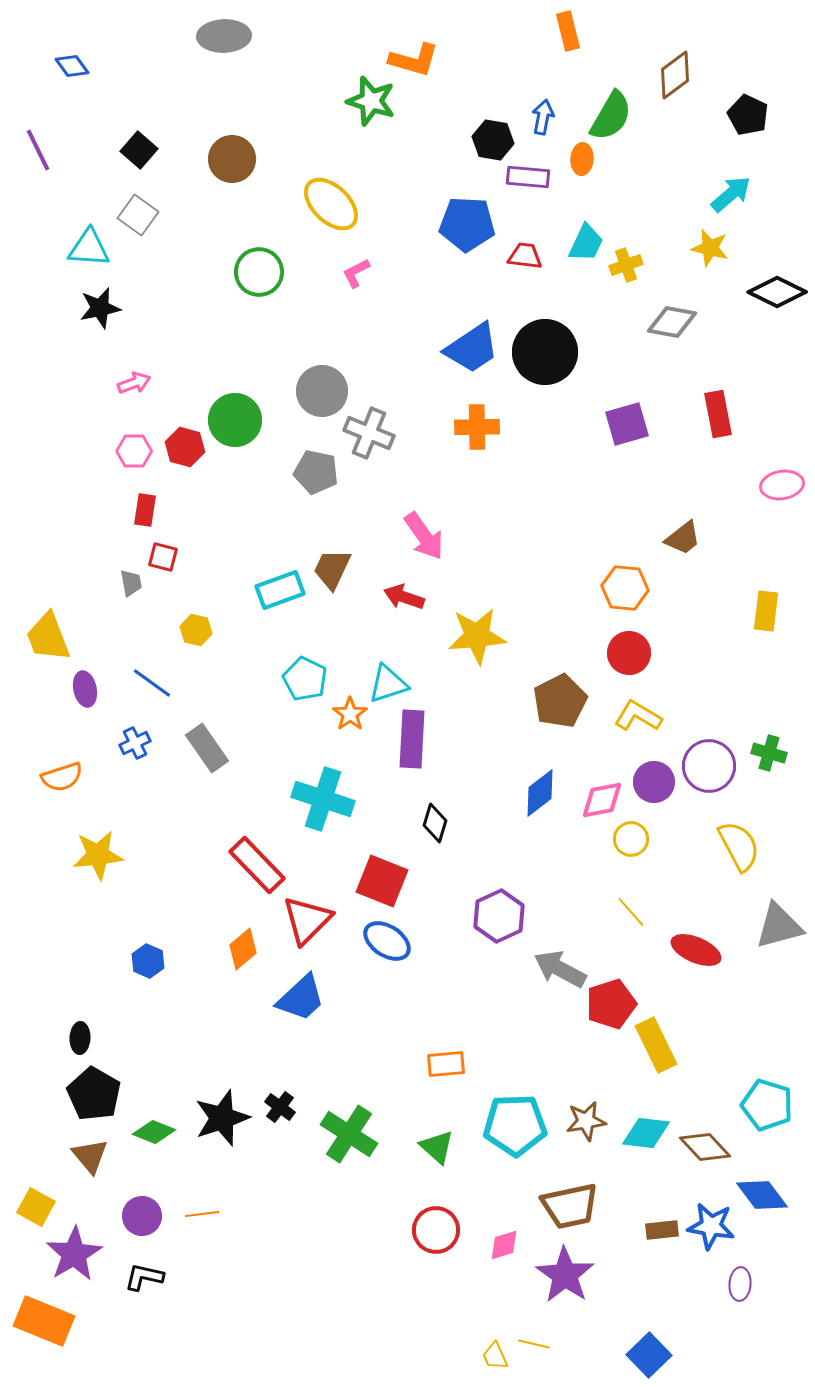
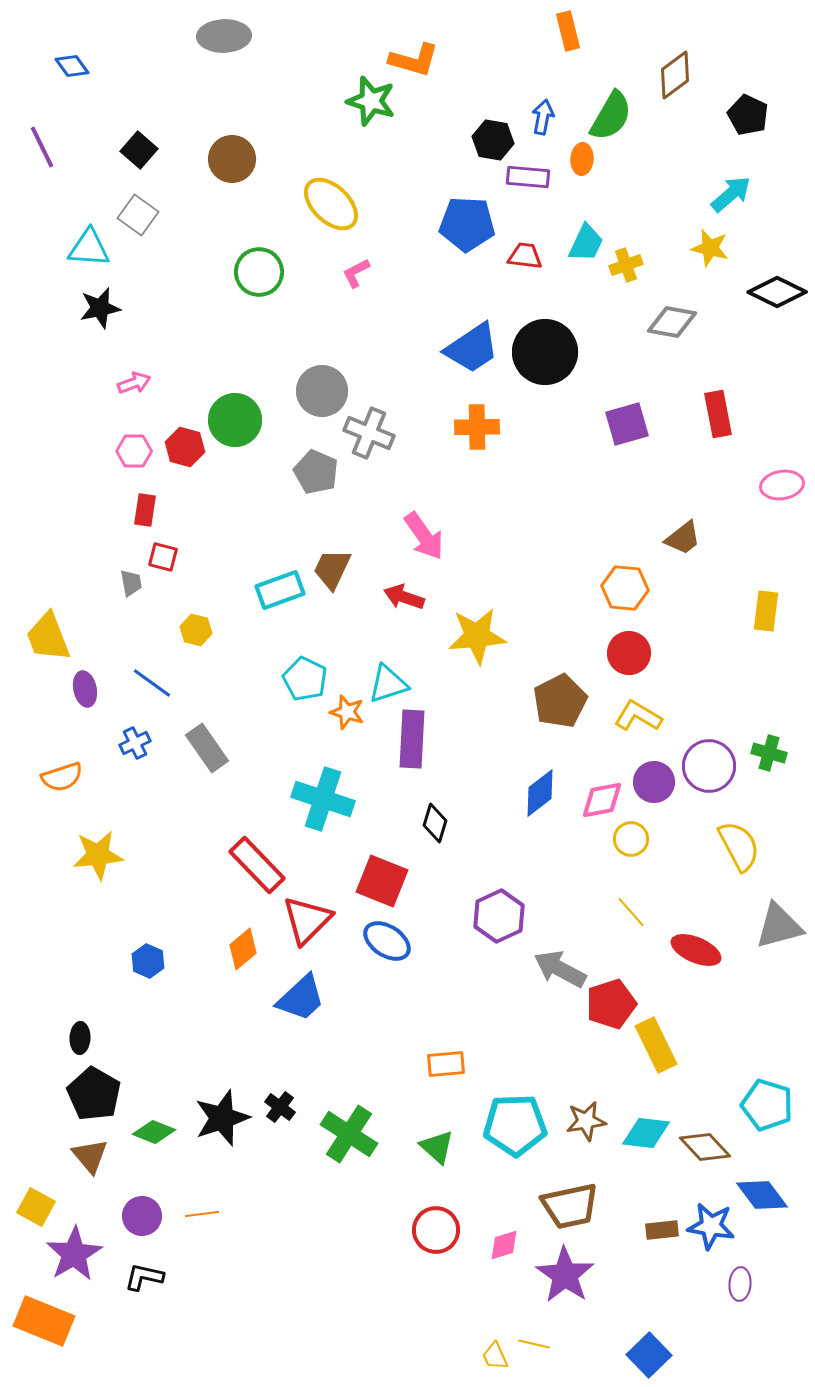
purple line at (38, 150): moved 4 px right, 3 px up
gray pentagon at (316, 472): rotated 12 degrees clockwise
orange star at (350, 714): moved 3 px left, 2 px up; rotated 20 degrees counterclockwise
